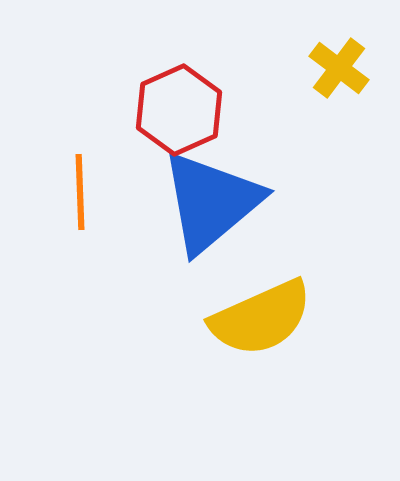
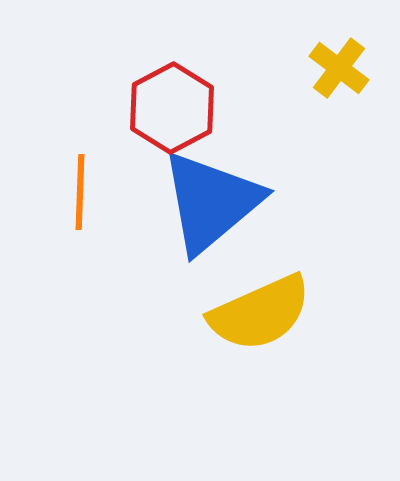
red hexagon: moved 7 px left, 2 px up; rotated 4 degrees counterclockwise
orange line: rotated 4 degrees clockwise
yellow semicircle: moved 1 px left, 5 px up
